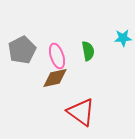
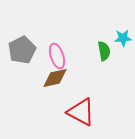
green semicircle: moved 16 px right
red triangle: rotated 8 degrees counterclockwise
